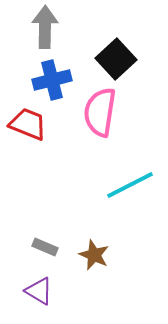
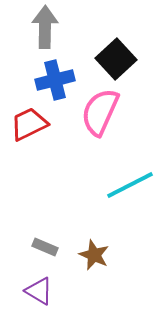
blue cross: moved 3 px right
pink semicircle: rotated 15 degrees clockwise
red trapezoid: moved 1 px right; rotated 48 degrees counterclockwise
